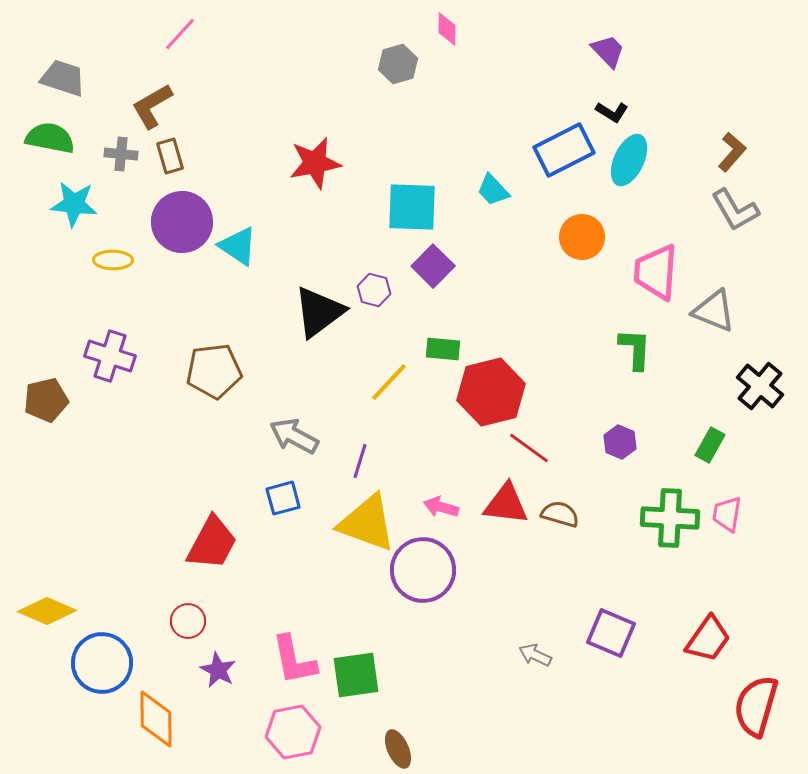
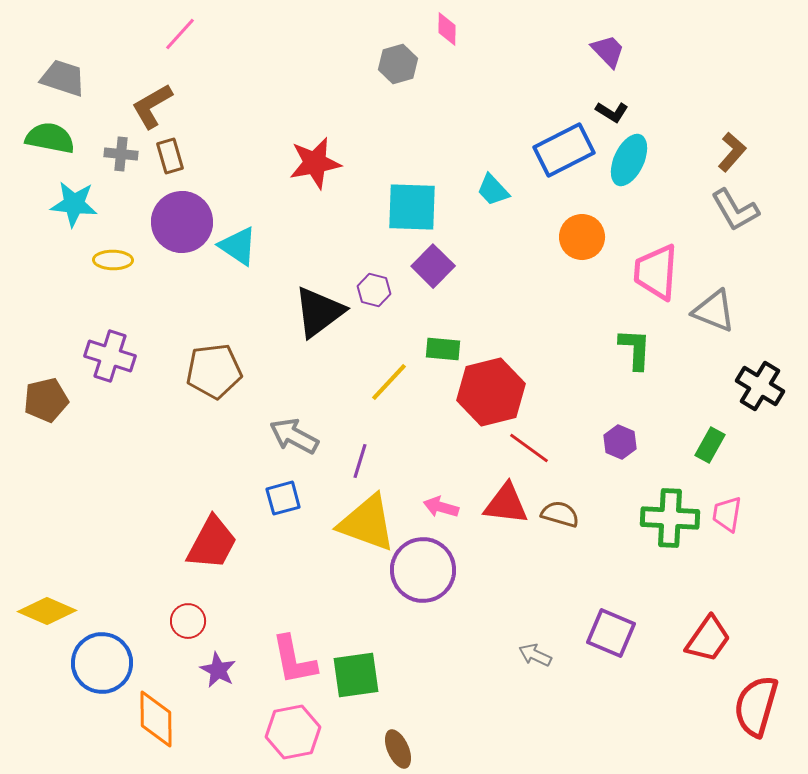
black cross at (760, 386): rotated 9 degrees counterclockwise
